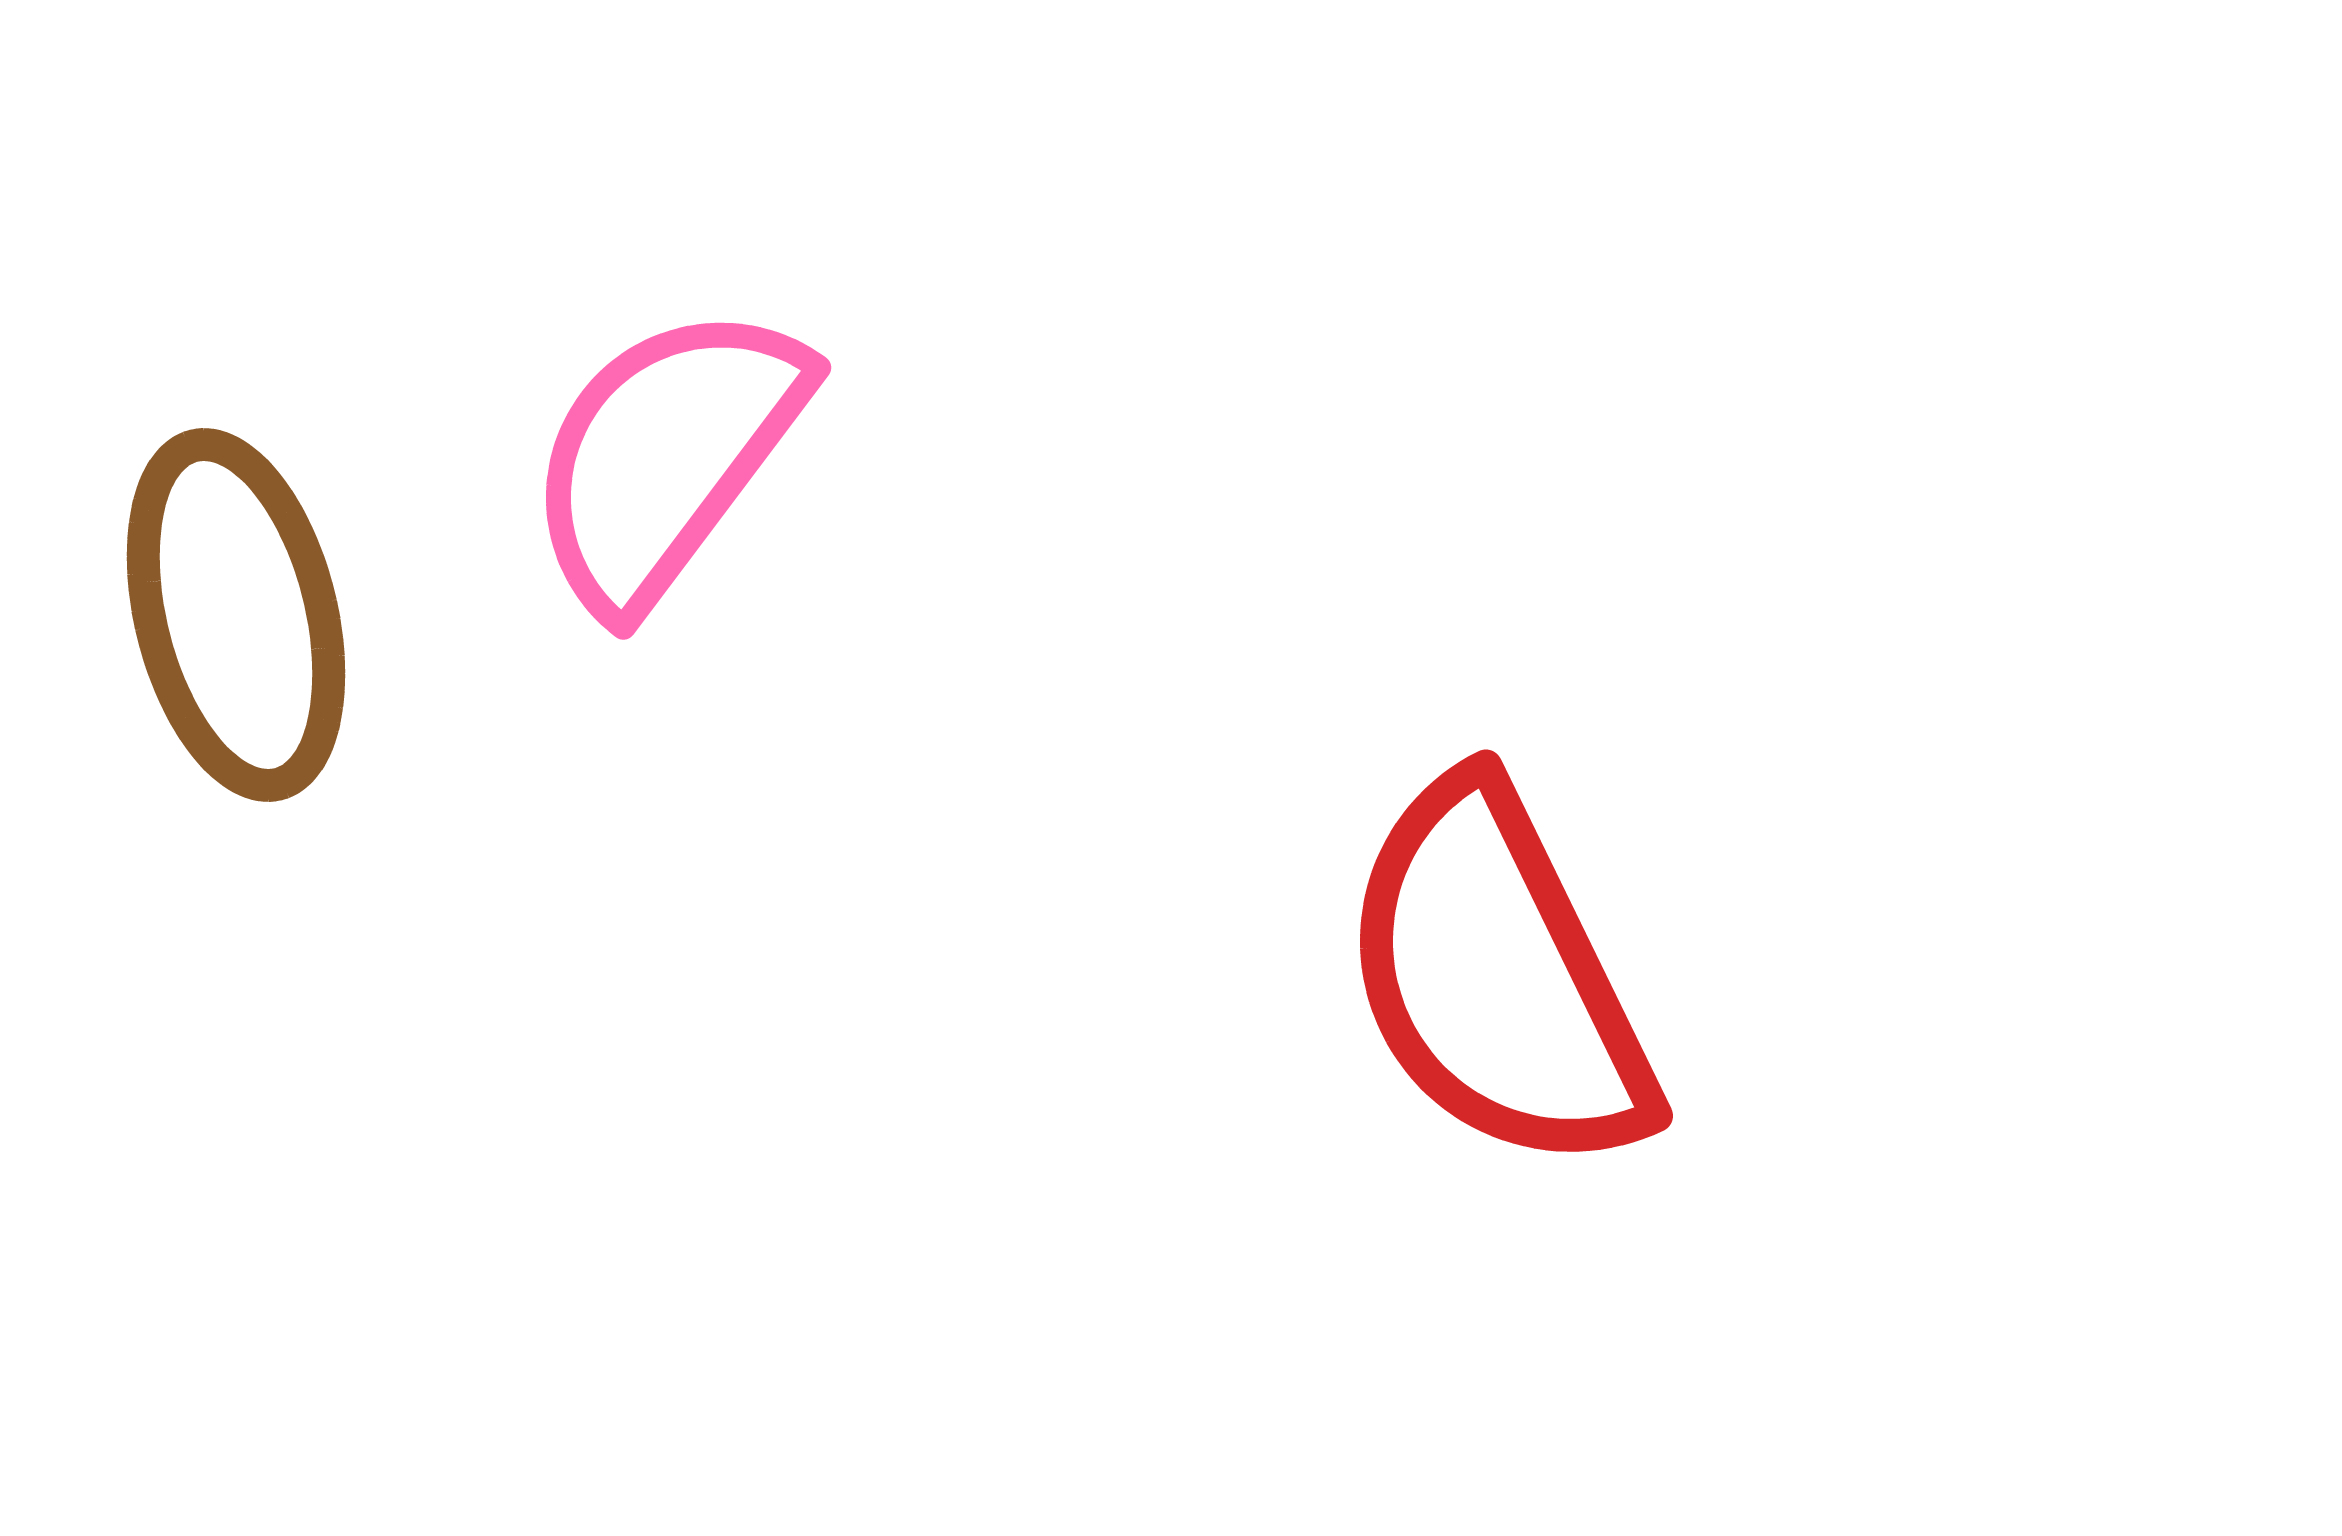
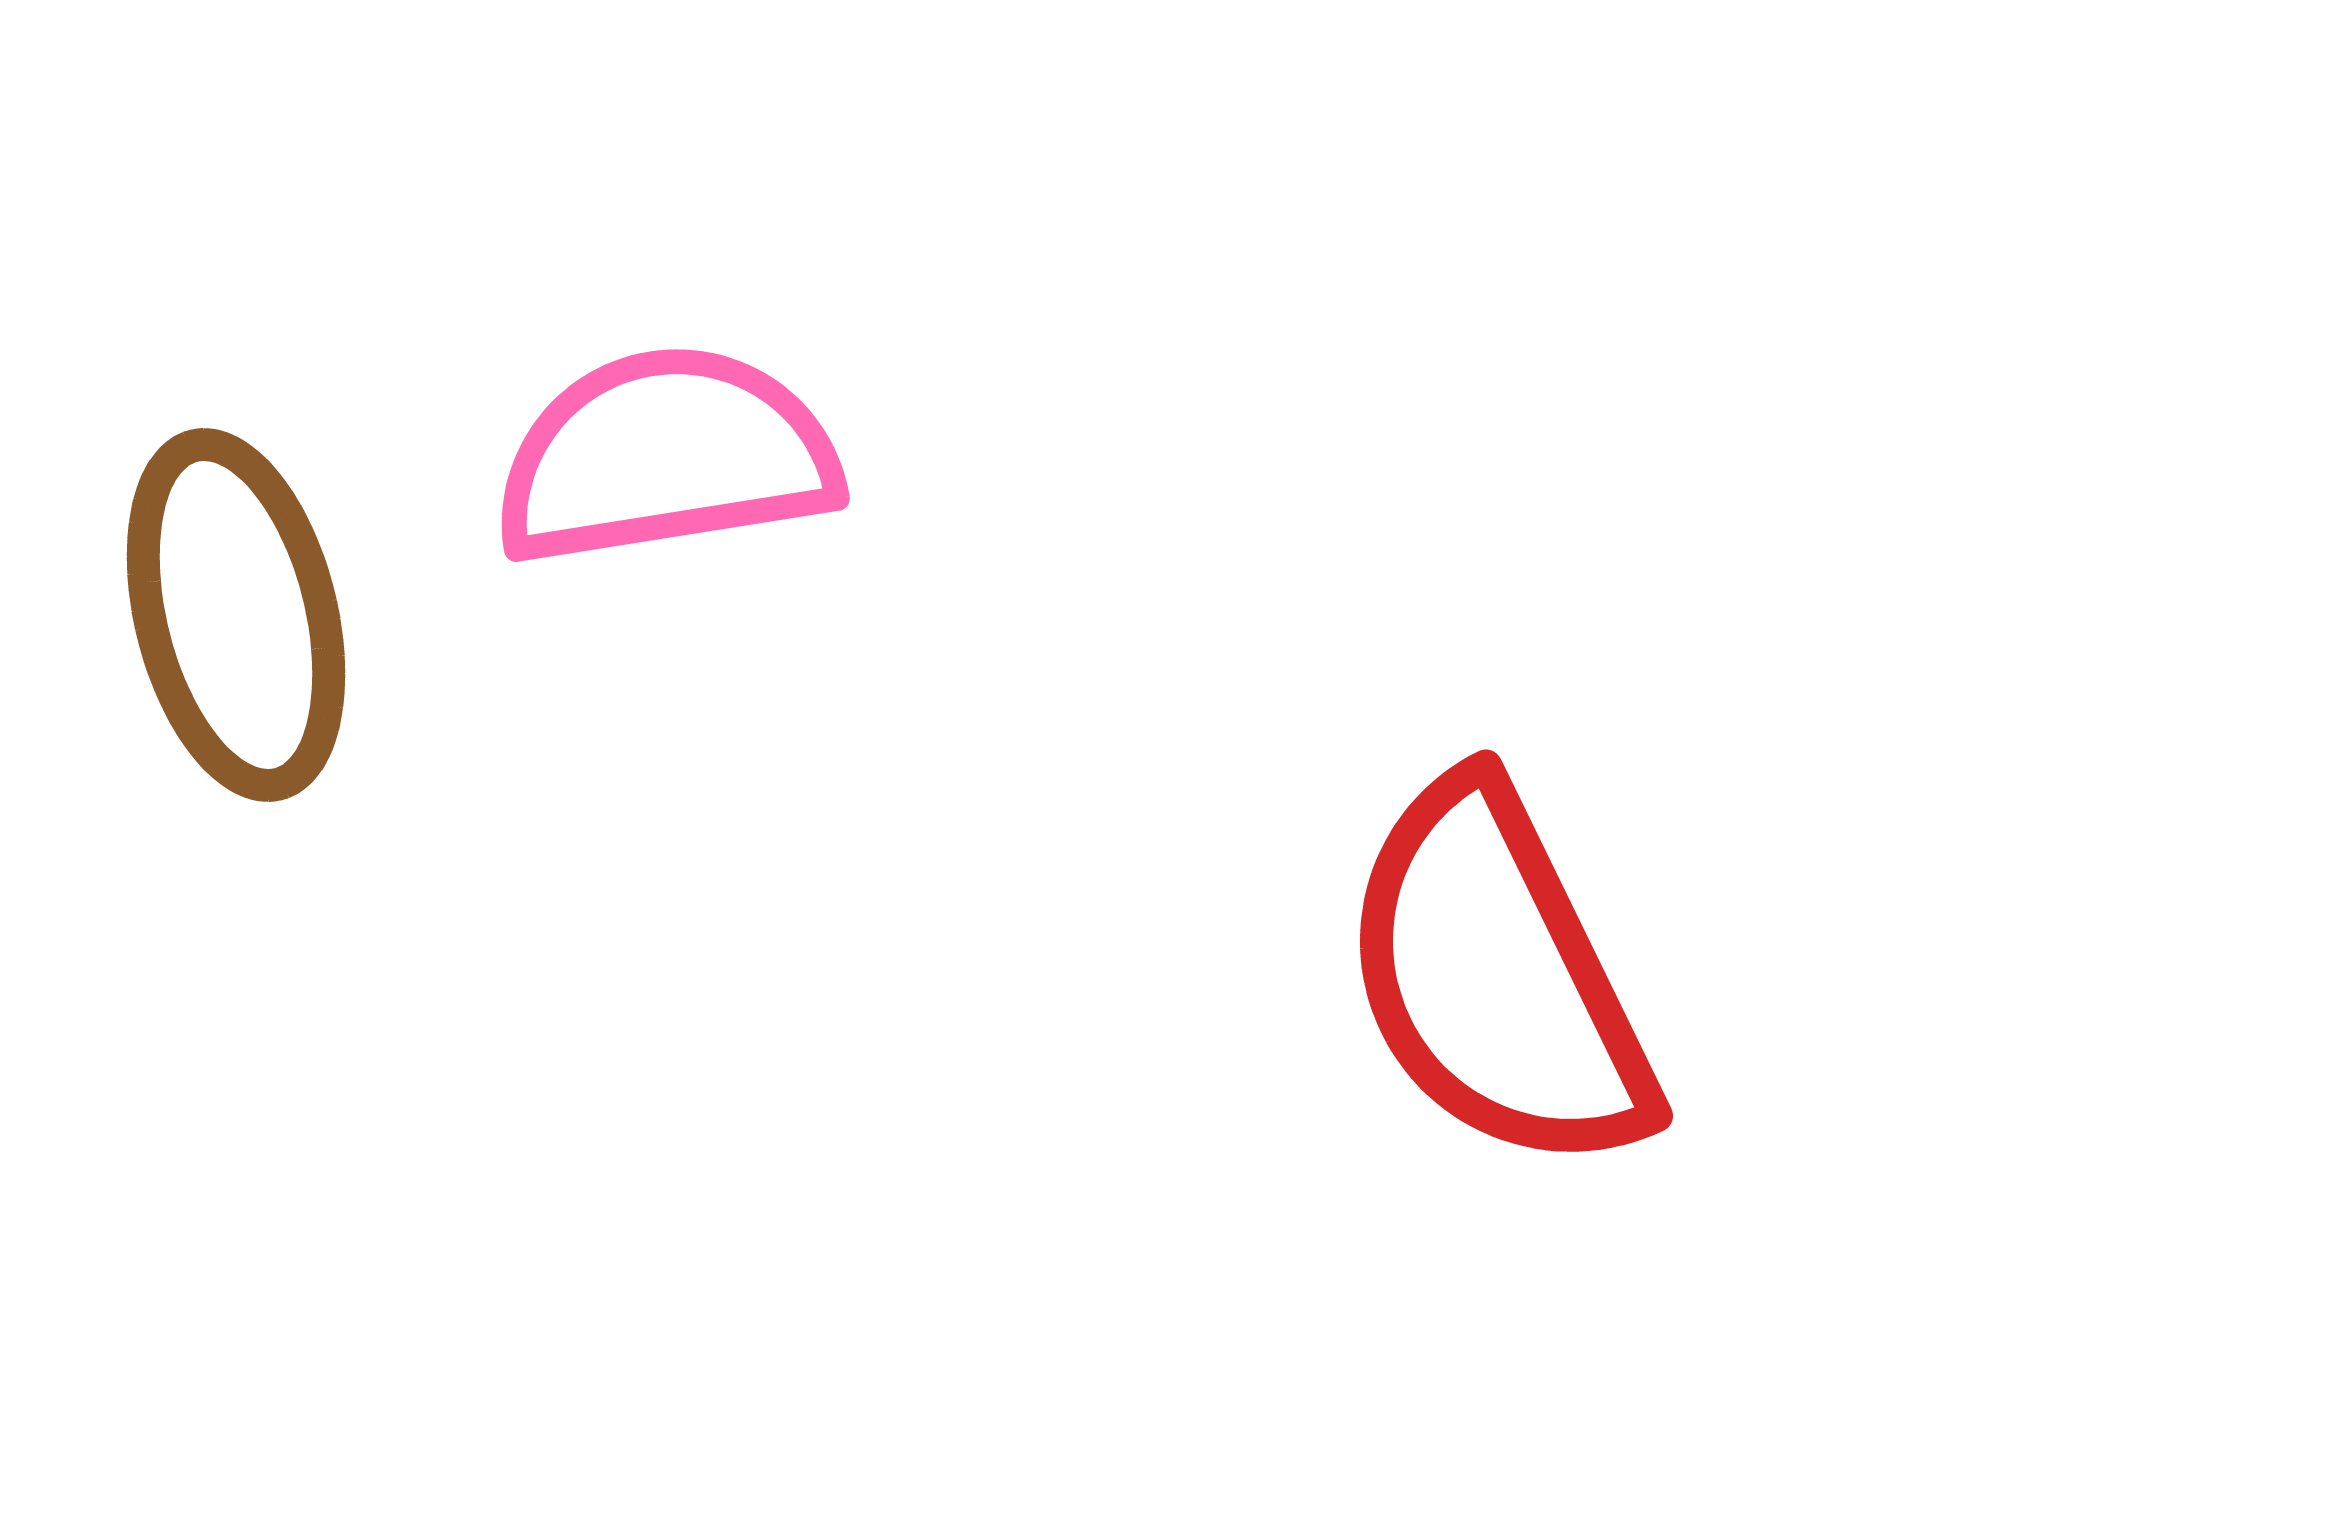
pink semicircle: rotated 44 degrees clockwise
